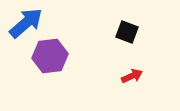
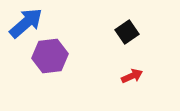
black square: rotated 35 degrees clockwise
